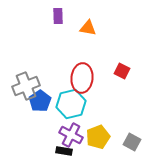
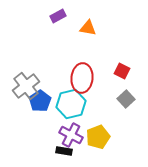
purple rectangle: rotated 63 degrees clockwise
gray cross: rotated 16 degrees counterclockwise
gray square: moved 6 px left, 43 px up; rotated 18 degrees clockwise
